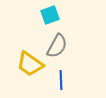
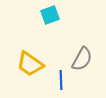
gray semicircle: moved 25 px right, 13 px down
